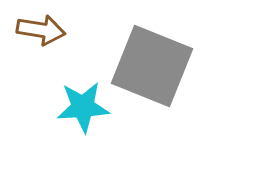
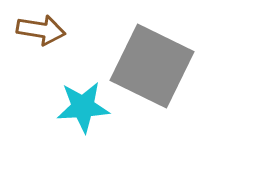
gray square: rotated 4 degrees clockwise
